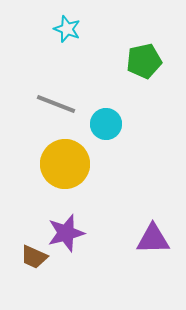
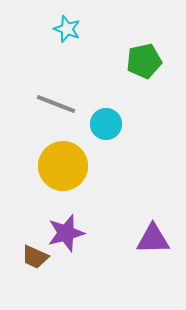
yellow circle: moved 2 px left, 2 px down
brown trapezoid: moved 1 px right
